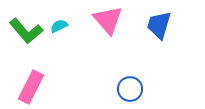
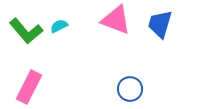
pink triangle: moved 8 px right; rotated 28 degrees counterclockwise
blue trapezoid: moved 1 px right, 1 px up
pink rectangle: moved 2 px left
